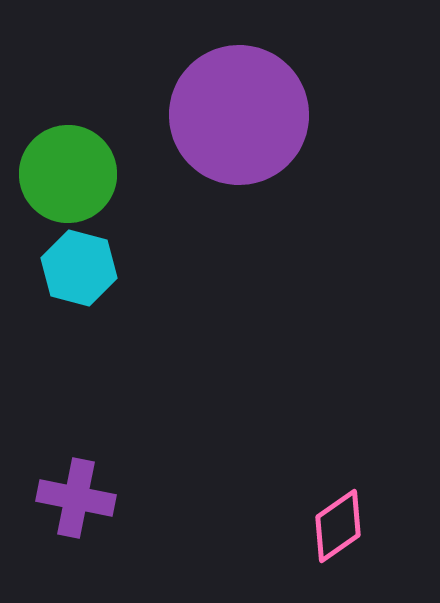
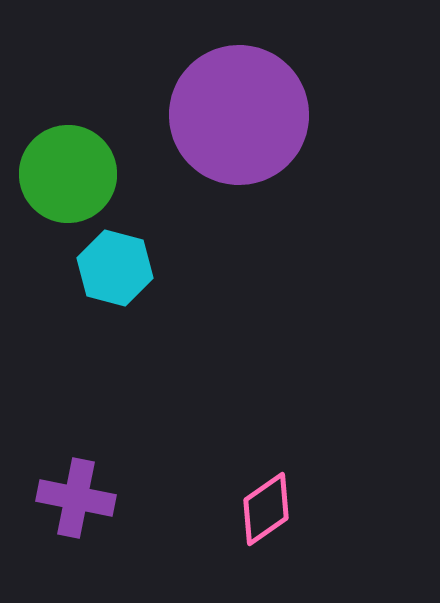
cyan hexagon: moved 36 px right
pink diamond: moved 72 px left, 17 px up
